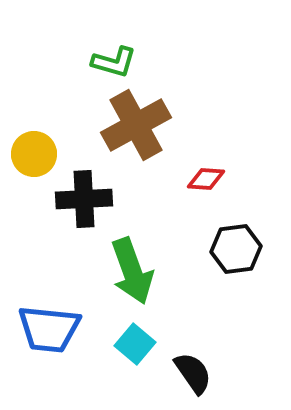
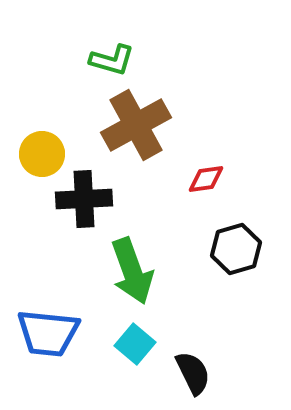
green L-shape: moved 2 px left, 2 px up
yellow circle: moved 8 px right
red diamond: rotated 12 degrees counterclockwise
black hexagon: rotated 9 degrees counterclockwise
blue trapezoid: moved 1 px left, 4 px down
black semicircle: rotated 9 degrees clockwise
